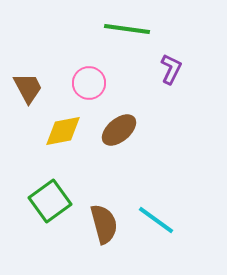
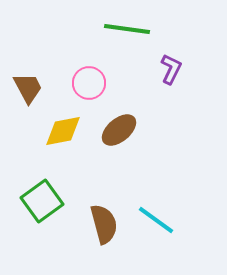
green square: moved 8 px left
